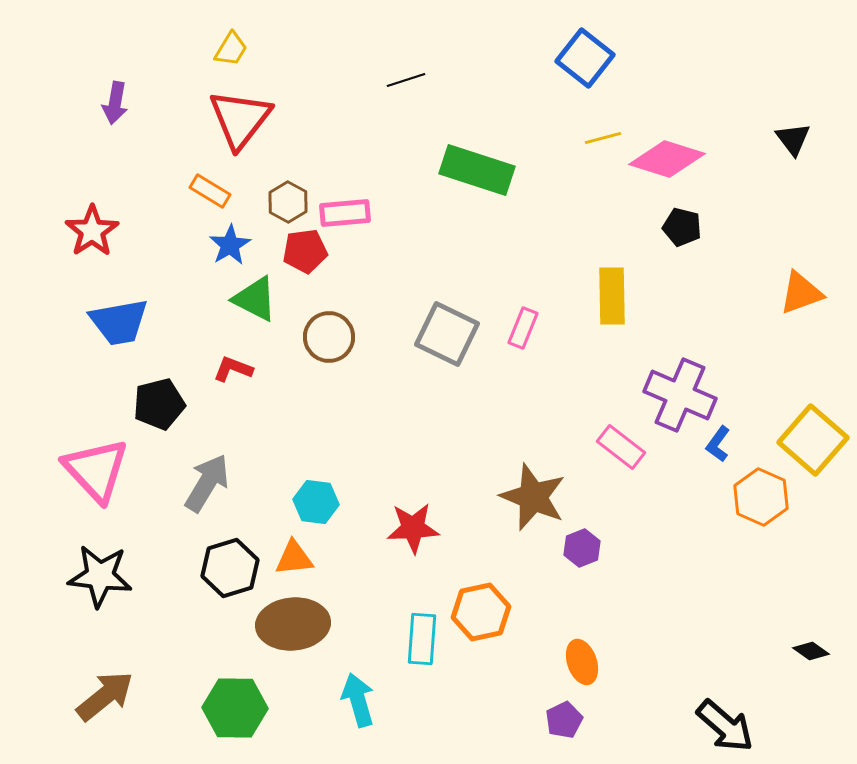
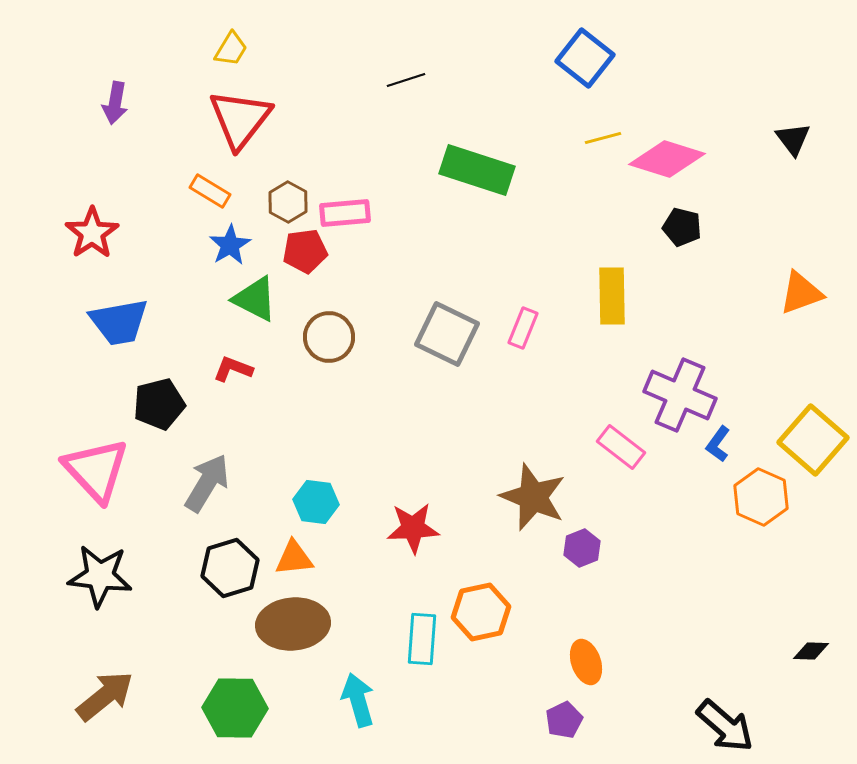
red star at (92, 231): moved 2 px down
black diamond at (811, 651): rotated 33 degrees counterclockwise
orange ellipse at (582, 662): moved 4 px right
